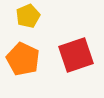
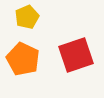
yellow pentagon: moved 1 px left, 1 px down
